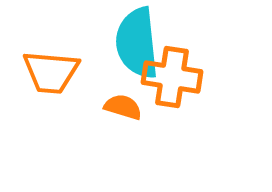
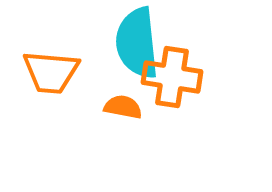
orange semicircle: rotated 6 degrees counterclockwise
